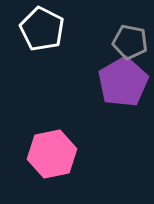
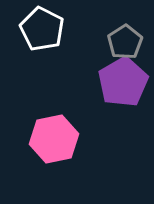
gray pentagon: moved 5 px left; rotated 28 degrees clockwise
pink hexagon: moved 2 px right, 15 px up
